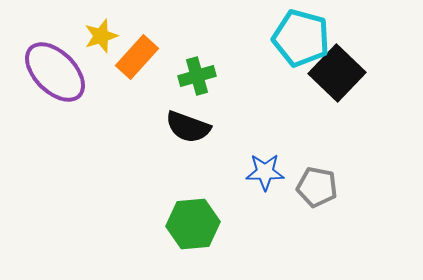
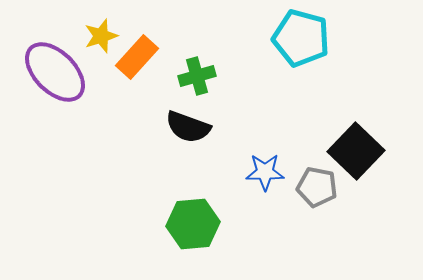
black square: moved 19 px right, 78 px down
